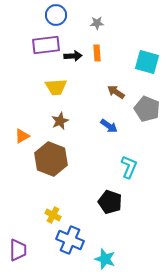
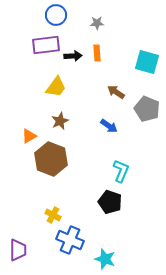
yellow trapezoid: rotated 50 degrees counterclockwise
orange triangle: moved 7 px right
cyan L-shape: moved 8 px left, 4 px down
